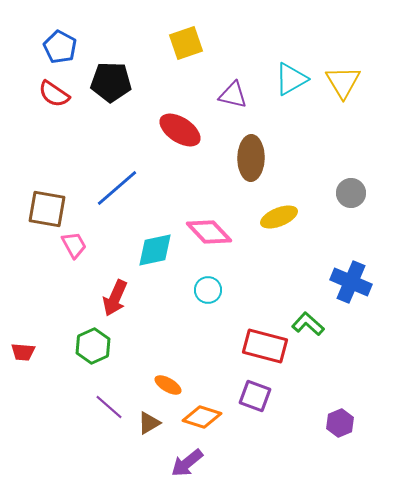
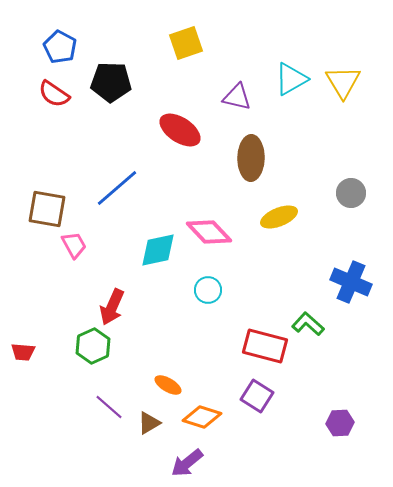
purple triangle: moved 4 px right, 2 px down
cyan diamond: moved 3 px right
red arrow: moved 3 px left, 9 px down
purple square: moved 2 px right; rotated 12 degrees clockwise
purple hexagon: rotated 20 degrees clockwise
